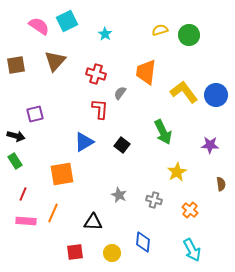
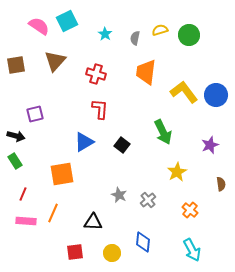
gray semicircle: moved 15 px right, 55 px up; rotated 24 degrees counterclockwise
purple star: rotated 24 degrees counterclockwise
gray cross: moved 6 px left; rotated 35 degrees clockwise
